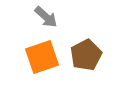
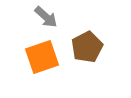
brown pentagon: moved 1 px right, 8 px up
